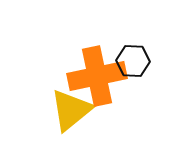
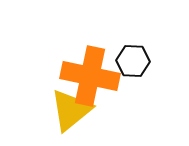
orange cross: moved 7 px left; rotated 24 degrees clockwise
